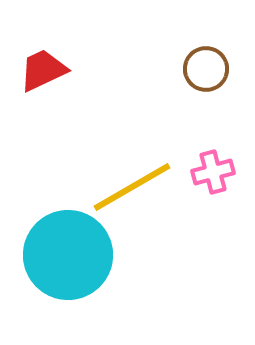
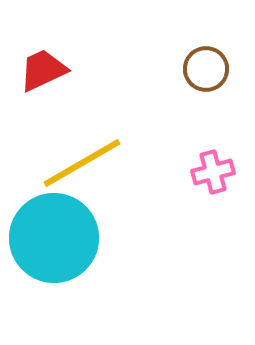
yellow line: moved 50 px left, 24 px up
cyan circle: moved 14 px left, 17 px up
